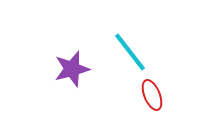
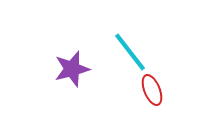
red ellipse: moved 5 px up
